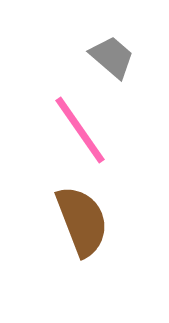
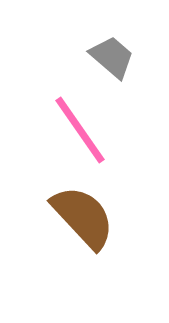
brown semicircle: moved 1 px right, 4 px up; rotated 22 degrees counterclockwise
